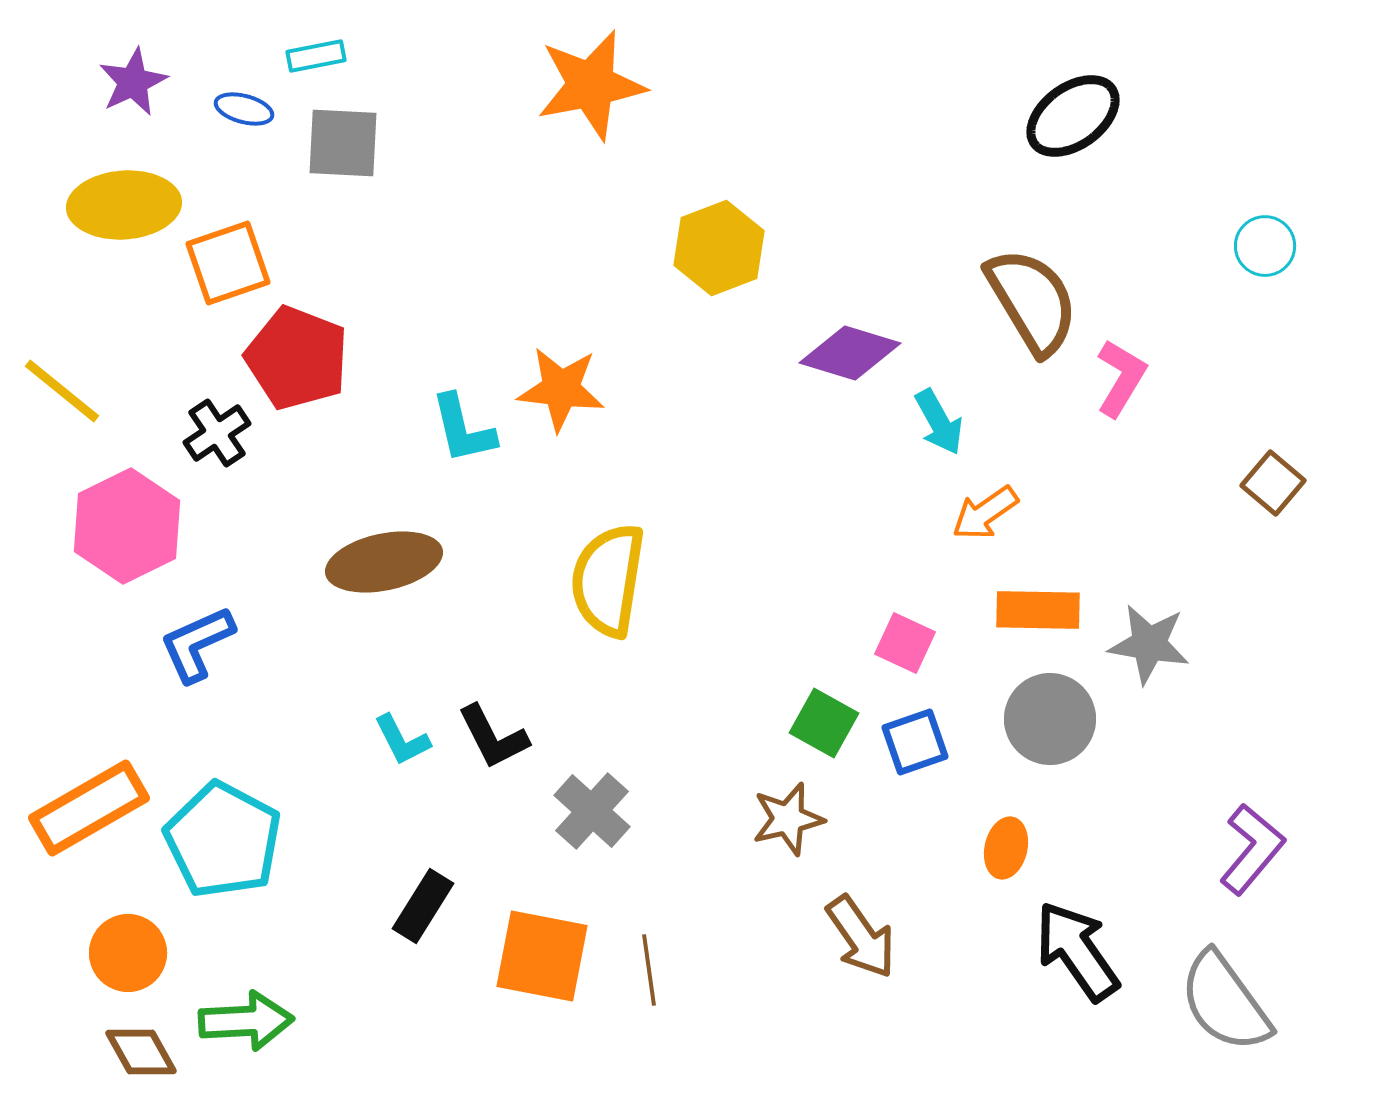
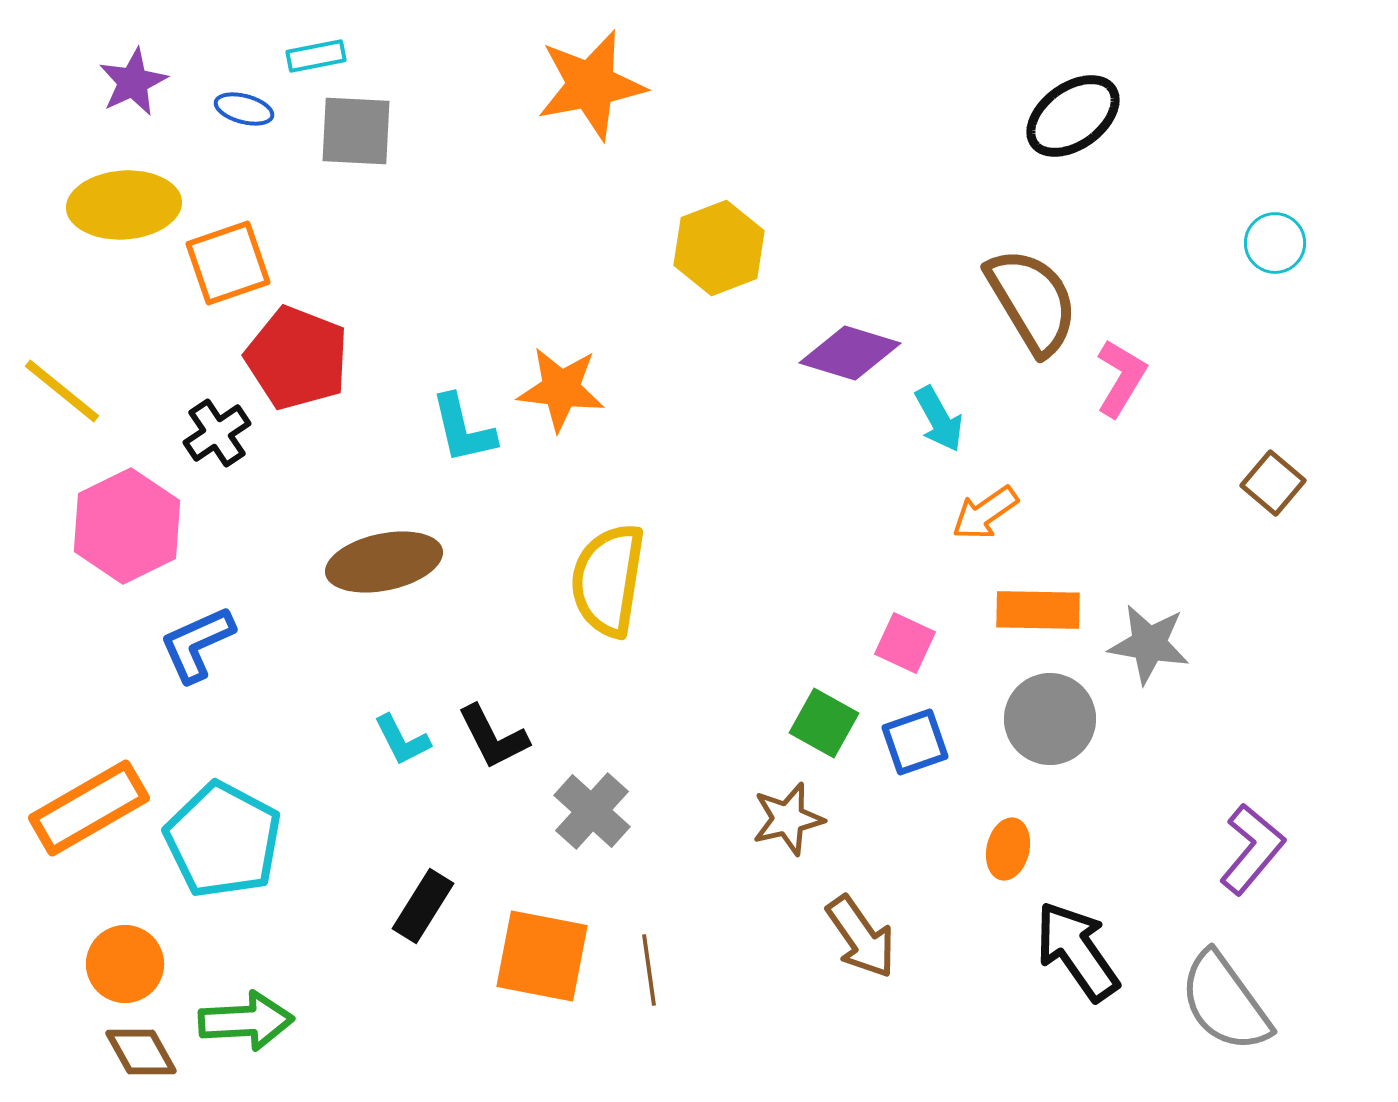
gray square at (343, 143): moved 13 px right, 12 px up
cyan circle at (1265, 246): moved 10 px right, 3 px up
cyan arrow at (939, 422): moved 3 px up
orange ellipse at (1006, 848): moved 2 px right, 1 px down
orange circle at (128, 953): moved 3 px left, 11 px down
